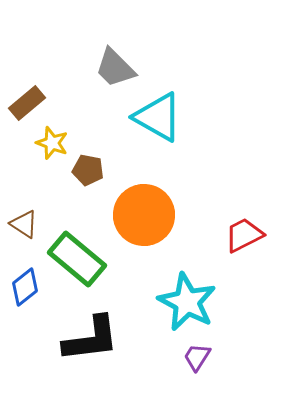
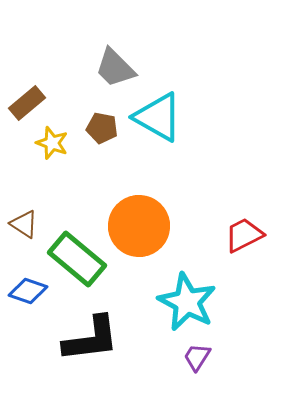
brown pentagon: moved 14 px right, 42 px up
orange circle: moved 5 px left, 11 px down
blue diamond: moved 3 px right, 4 px down; rotated 57 degrees clockwise
